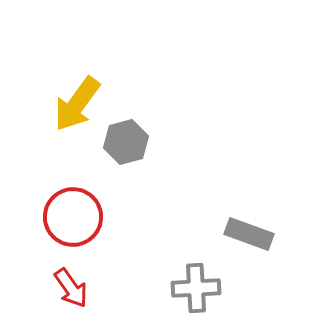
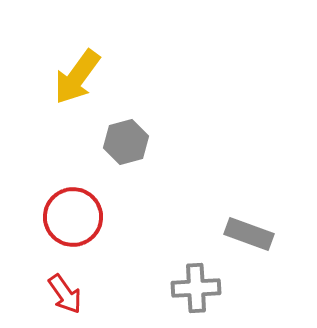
yellow arrow: moved 27 px up
red arrow: moved 6 px left, 6 px down
